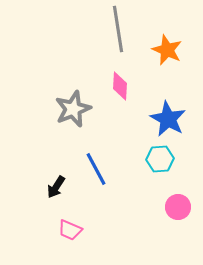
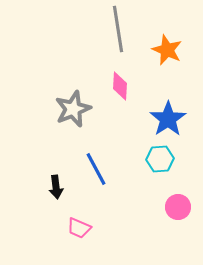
blue star: rotated 9 degrees clockwise
black arrow: rotated 40 degrees counterclockwise
pink trapezoid: moved 9 px right, 2 px up
